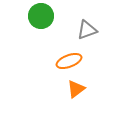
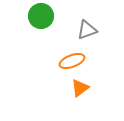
orange ellipse: moved 3 px right
orange triangle: moved 4 px right, 1 px up
